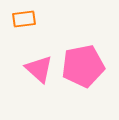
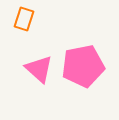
orange rectangle: rotated 65 degrees counterclockwise
